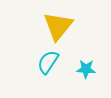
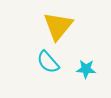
cyan semicircle: rotated 75 degrees counterclockwise
